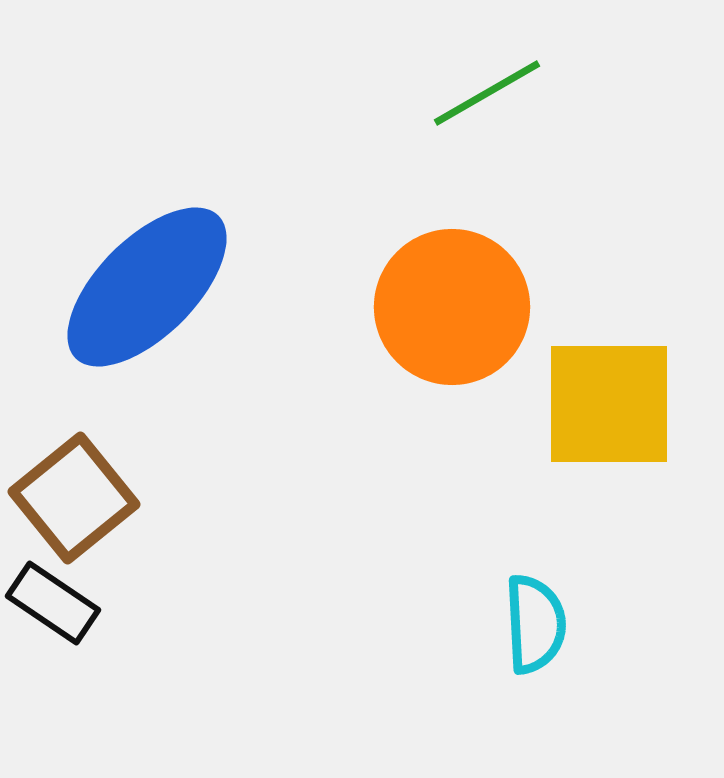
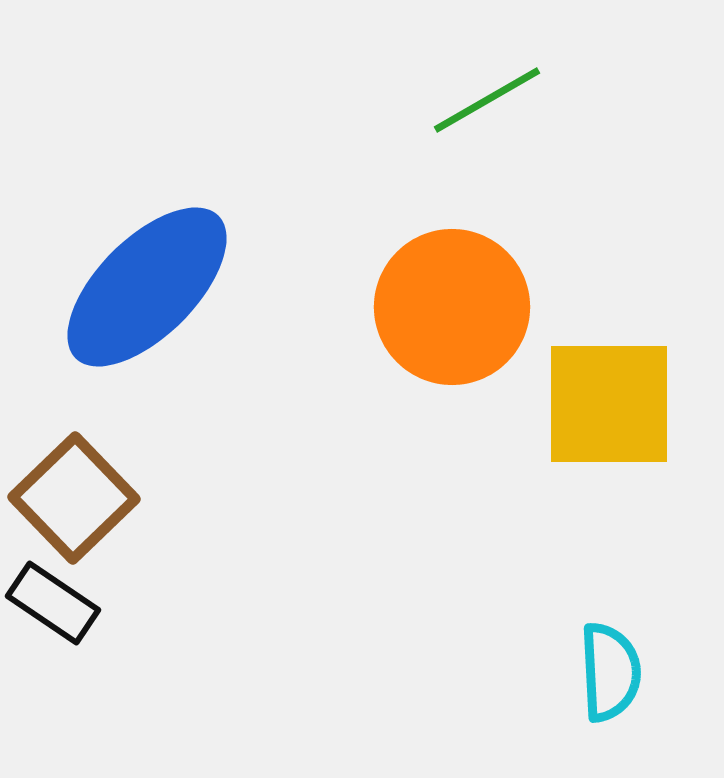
green line: moved 7 px down
brown square: rotated 5 degrees counterclockwise
cyan semicircle: moved 75 px right, 48 px down
